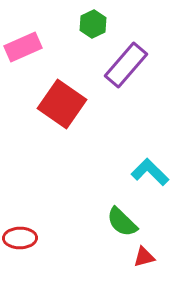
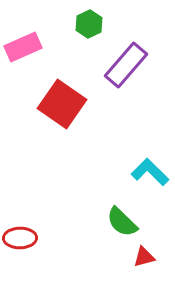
green hexagon: moved 4 px left
